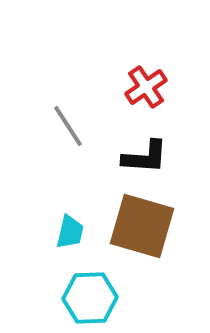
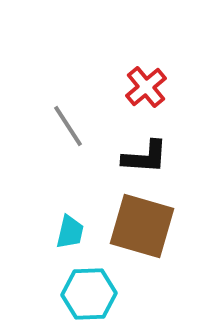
red cross: rotated 6 degrees counterclockwise
cyan hexagon: moved 1 px left, 4 px up
